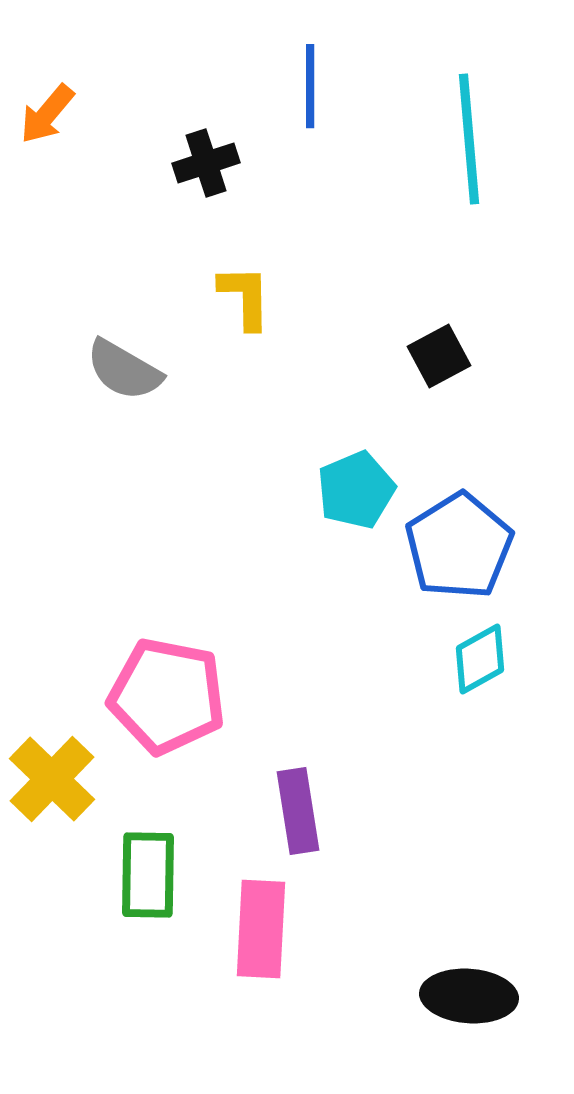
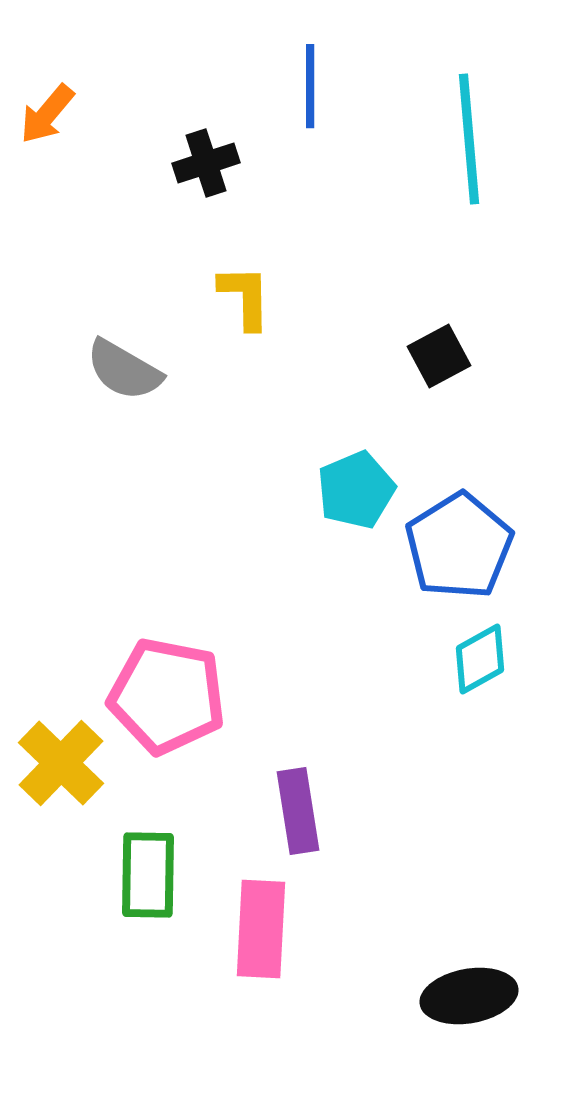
yellow cross: moved 9 px right, 16 px up
black ellipse: rotated 14 degrees counterclockwise
